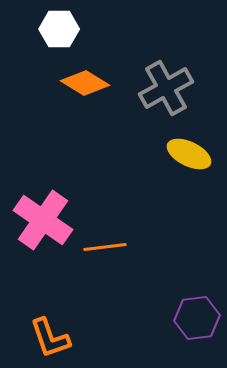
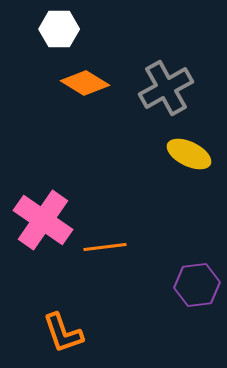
purple hexagon: moved 33 px up
orange L-shape: moved 13 px right, 5 px up
